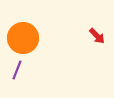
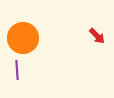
purple line: rotated 24 degrees counterclockwise
